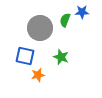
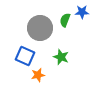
blue square: rotated 12 degrees clockwise
